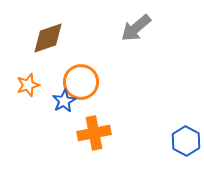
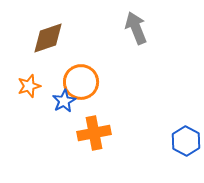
gray arrow: rotated 108 degrees clockwise
orange star: moved 1 px right, 1 px down
